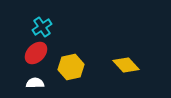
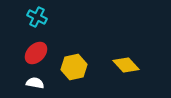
cyan cross: moved 5 px left, 10 px up; rotated 30 degrees counterclockwise
yellow hexagon: moved 3 px right
white semicircle: rotated 12 degrees clockwise
